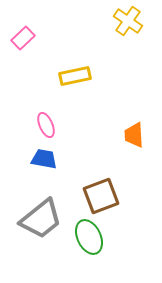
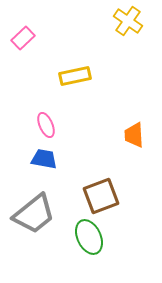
gray trapezoid: moved 7 px left, 5 px up
